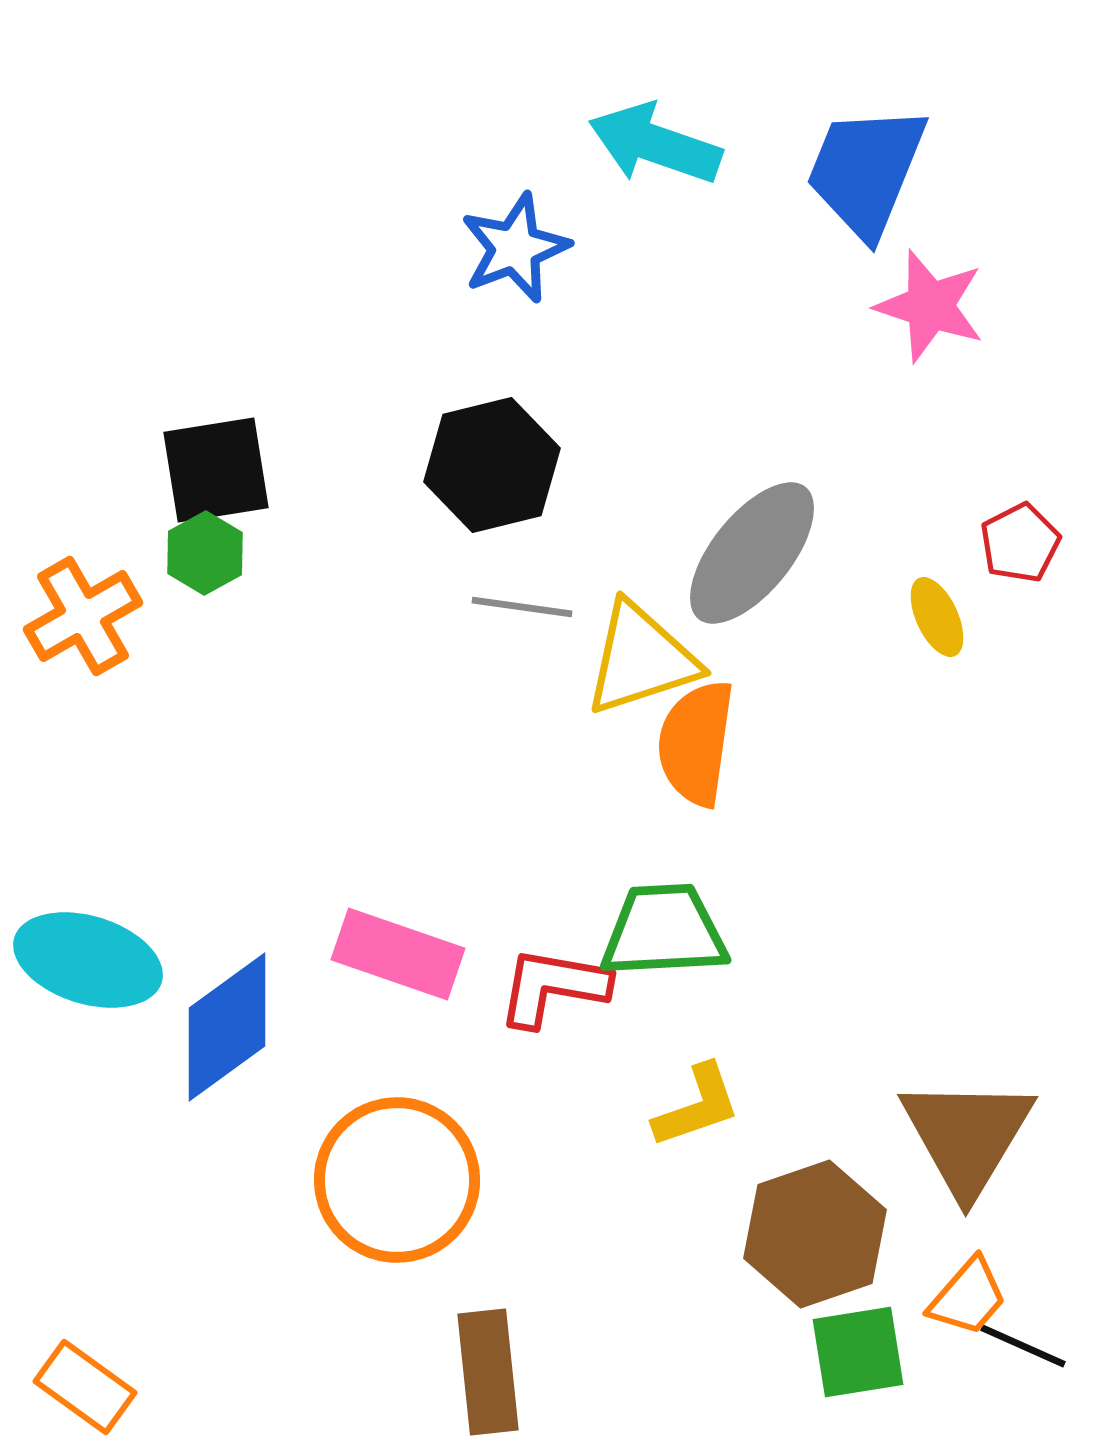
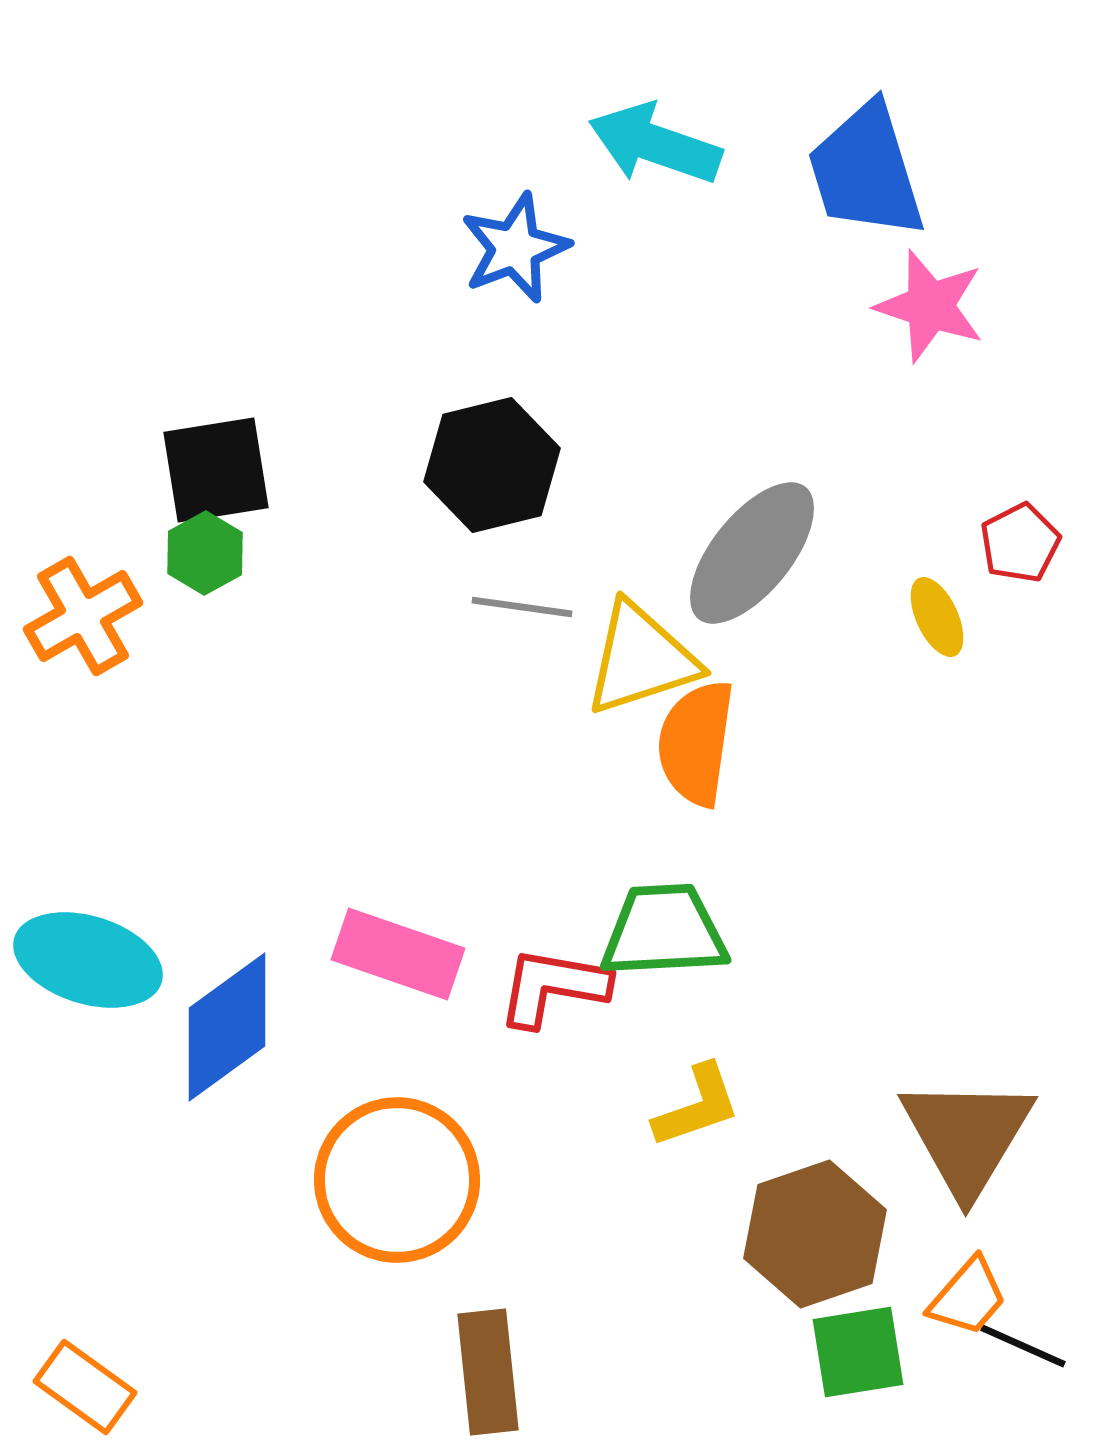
blue trapezoid: rotated 39 degrees counterclockwise
